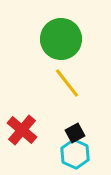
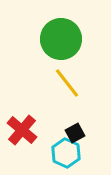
cyan hexagon: moved 9 px left, 1 px up
